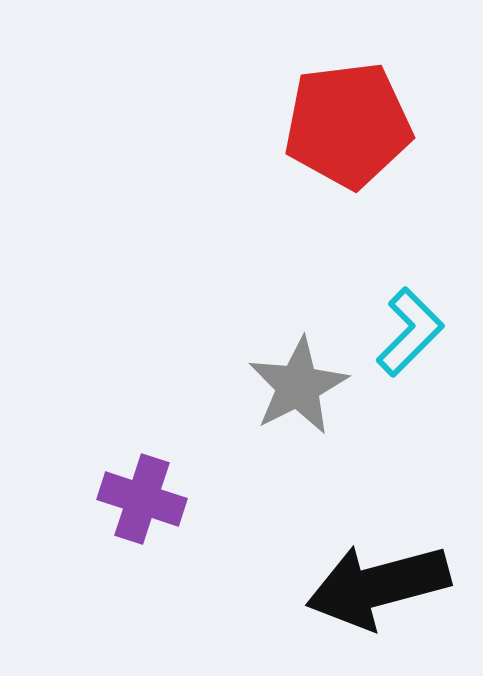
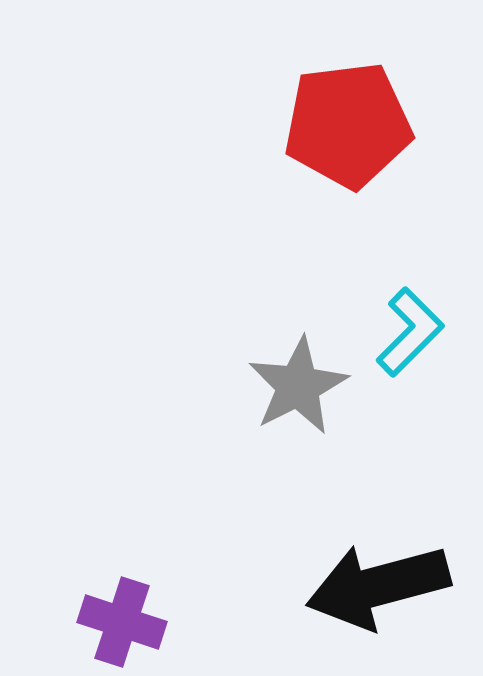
purple cross: moved 20 px left, 123 px down
